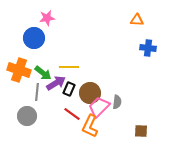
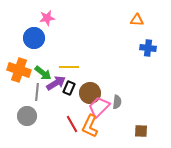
black rectangle: moved 1 px up
red line: moved 10 px down; rotated 24 degrees clockwise
